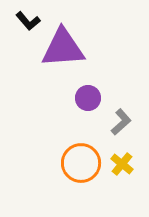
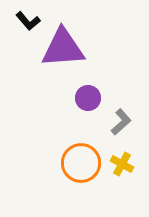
yellow cross: rotated 10 degrees counterclockwise
